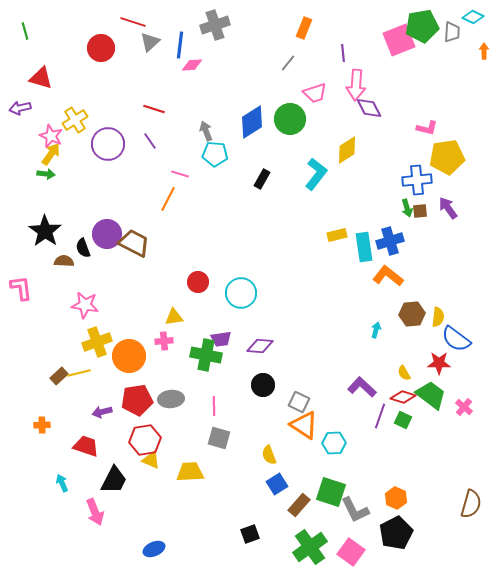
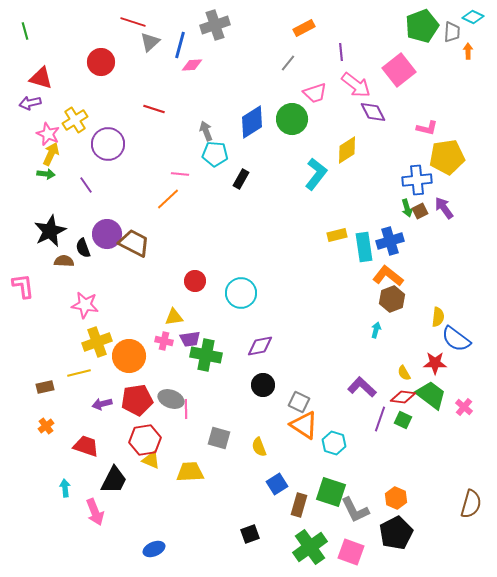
green pentagon at (422, 26): rotated 12 degrees counterclockwise
orange rectangle at (304, 28): rotated 40 degrees clockwise
pink square at (399, 40): moved 30 px down; rotated 16 degrees counterclockwise
blue line at (180, 45): rotated 8 degrees clockwise
red circle at (101, 48): moved 14 px down
orange arrow at (484, 51): moved 16 px left
purple line at (343, 53): moved 2 px left, 1 px up
pink arrow at (356, 85): rotated 56 degrees counterclockwise
purple arrow at (20, 108): moved 10 px right, 5 px up
purple diamond at (369, 108): moved 4 px right, 4 px down
green circle at (290, 119): moved 2 px right
pink star at (51, 136): moved 3 px left, 2 px up
purple line at (150, 141): moved 64 px left, 44 px down
yellow arrow at (51, 154): rotated 10 degrees counterclockwise
pink line at (180, 174): rotated 12 degrees counterclockwise
black rectangle at (262, 179): moved 21 px left
orange line at (168, 199): rotated 20 degrees clockwise
purple arrow at (448, 208): moved 4 px left
brown square at (420, 211): rotated 21 degrees counterclockwise
black star at (45, 231): moved 5 px right; rotated 12 degrees clockwise
red circle at (198, 282): moved 3 px left, 1 px up
pink L-shape at (21, 288): moved 2 px right, 2 px up
brown hexagon at (412, 314): moved 20 px left, 15 px up; rotated 15 degrees counterclockwise
purple trapezoid at (221, 339): moved 31 px left
pink cross at (164, 341): rotated 18 degrees clockwise
purple diamond at (260, 346): rotated 16 degrees counterclockwise
red star at (439, 363): moved 4 px left
brown rectangle at (59, 376): moved 14 px left, 11 px down; rotated 30 degrees clockwise
red diamond at (403, 397): rotated 10 degrees counterclockwise
gray ellipse at (171, 399): rotated 25 degrees clockwise
pink line at (214, 406): moved 28 px left, 3 px down
purple arrow at (102, 412): moved 8 px up
purple line at (380, 416): moved 3 px down
orange cross at (42, 425): moved 4 px right, 1 px down; rotated 35 degrees counterclockwise
cyan hexagon at (334, 443): rotated 20 degrees clockwise
yellow semicircle at (269, 455): moved 10 px left, 8 px up
cyan arrow at (62, 483): moved 3 px right, 5 px down; rotated 18 degrees clockwise
brown rectangle at (299, 505): rotated 25 degrees counterclockwise
pink square at (351, 552): rotated 16 degrees counterclockwise
